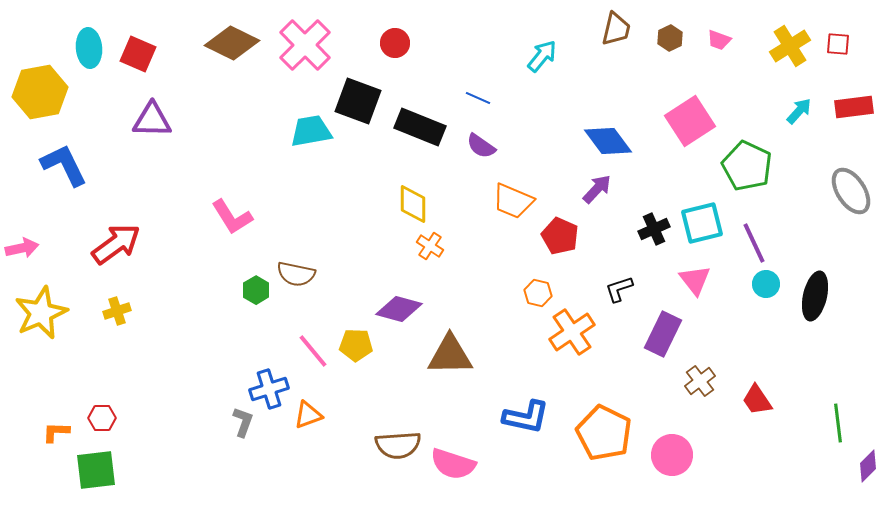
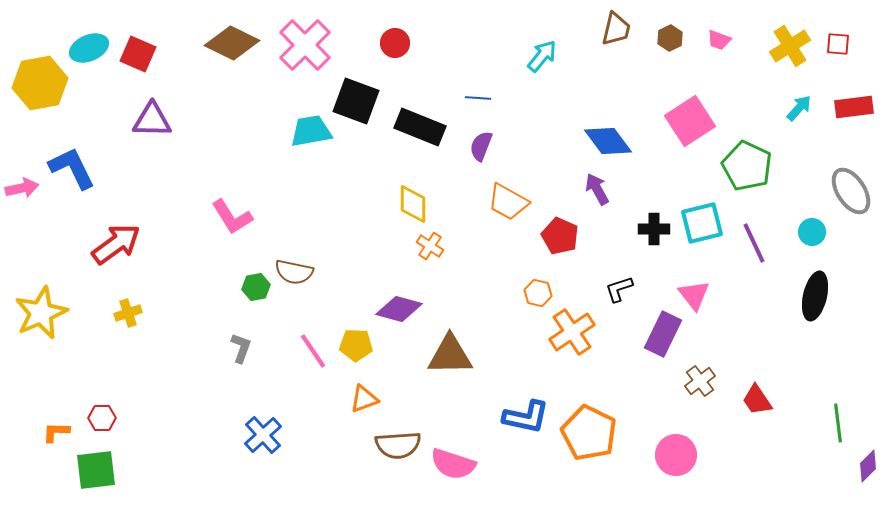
cyan ellipse at (89, 48): rotated 72 degrees clockwise
yellow hexagon at (40, 92): moved 9 px up
blue line at (478, 98): rotated 20 degrees counterclockwise
black square at (358, 101): moved 2 px left
cyan arrow at (799, 111): moved 3 px up
purple semicircle at (481, 146): rotated 76 degrees clockwise
blue L-shape at (64, 165): moved 8 px right, 3 px down
purple arrow at (597, 189): rotated 72 degrees counterclockwise
orange trapezoid at (513, 201): moved 5 px left, 1 px down; rotated 6 degrees clockwise
black cross at (654, 229): rotated 24 degrees clockwise
pink arrow at (22, 248): moved 60 px up
brown semicircle at (296, 274): moved 2 px left, 2 px up
pink triangle at (695, 280): moved 1 px left, 15 px down
cyan circle at (766, 284): moved 46 px right, 52 px up
green hexagon at (256, 290): moved 3 px up; rotated 20 degrees clockwise
yellow cross at (117, 311): moved 11 px right, 2 px down
pink line at (313, 351): rotated 6 degrees clockwise
blue cross at (269, 389): moved 6 px left, 46 px down; rotated 24 degrees counterclockwise
orange triangle at (308, 415): moved 56 px right, 16 px up
gray L-shape at (243, 422): moved 2 px left, 74 px up
orange pentagon at (604, 433): moved 15 px left
pink circle at (672, 455): moved 4 px right
